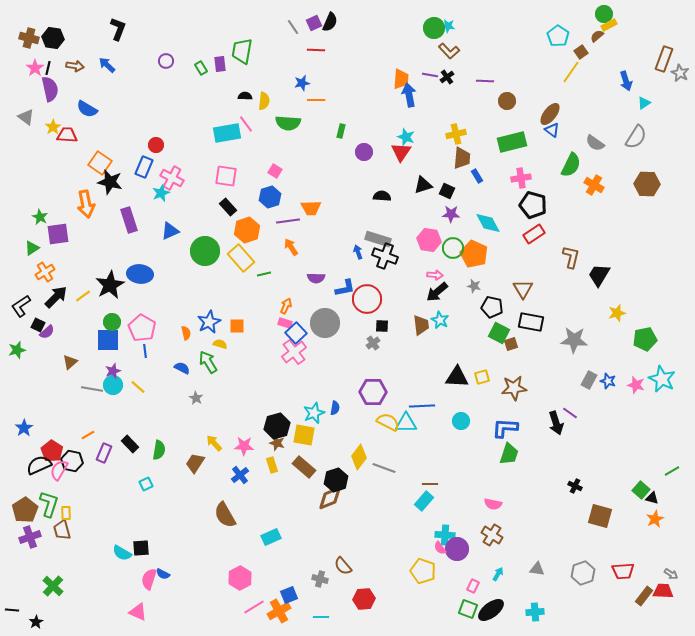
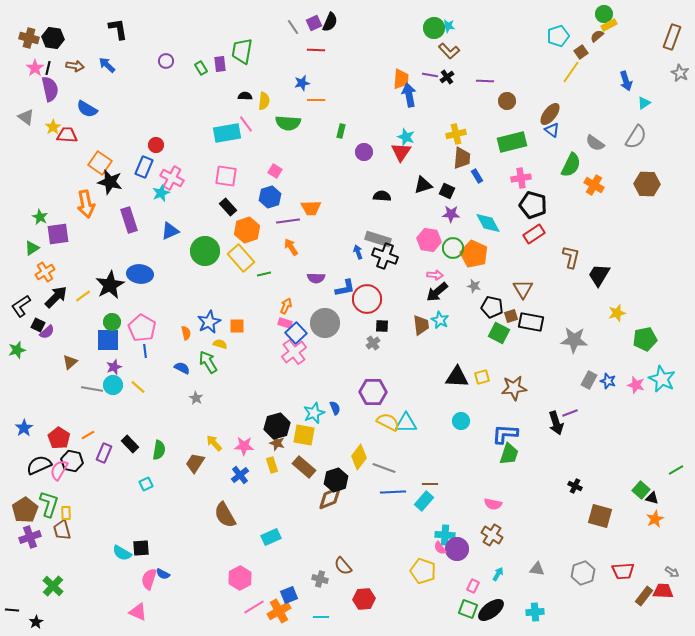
black L-shape at (118, 29): rotated 30 degrees counterclockwise
cyan pentagon at (558, 36): rotated 20 degrees clockwise
brown rectangle at (664, 59): moved 8 px right, 22 px up
brown square at (511, 344): moved 28 px up
purple star at (113, 371): moved 1 px right, 4 px up
blue line at (422, 406): moved 29 px left, 86 px down
blue semicircle at (335, 408): rotated 32 degrees counterclockwise
purple line at (570, 413): rotated 56 degrees counterclockwise
blue L-shape at (505, 428): moved 6 px down
red pentagon at (52, 451): moved 7 px right, 13 px up
green line at (672, 471): moved 4 px right, 1 px up
gray arrow at (671, 574): moved 1 px right, 2 px up
